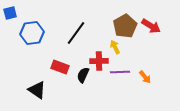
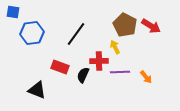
blue square: moved 3 px right, 1 px up; rotated 24 degrees clockwise
brown pentagon: moved 1 px up; rotated 15 degrees counterclockwise
black line: moved 1 px down
orange arrow: moved 1 px right
black triangle: rotated 12 degrees counterclockwise
